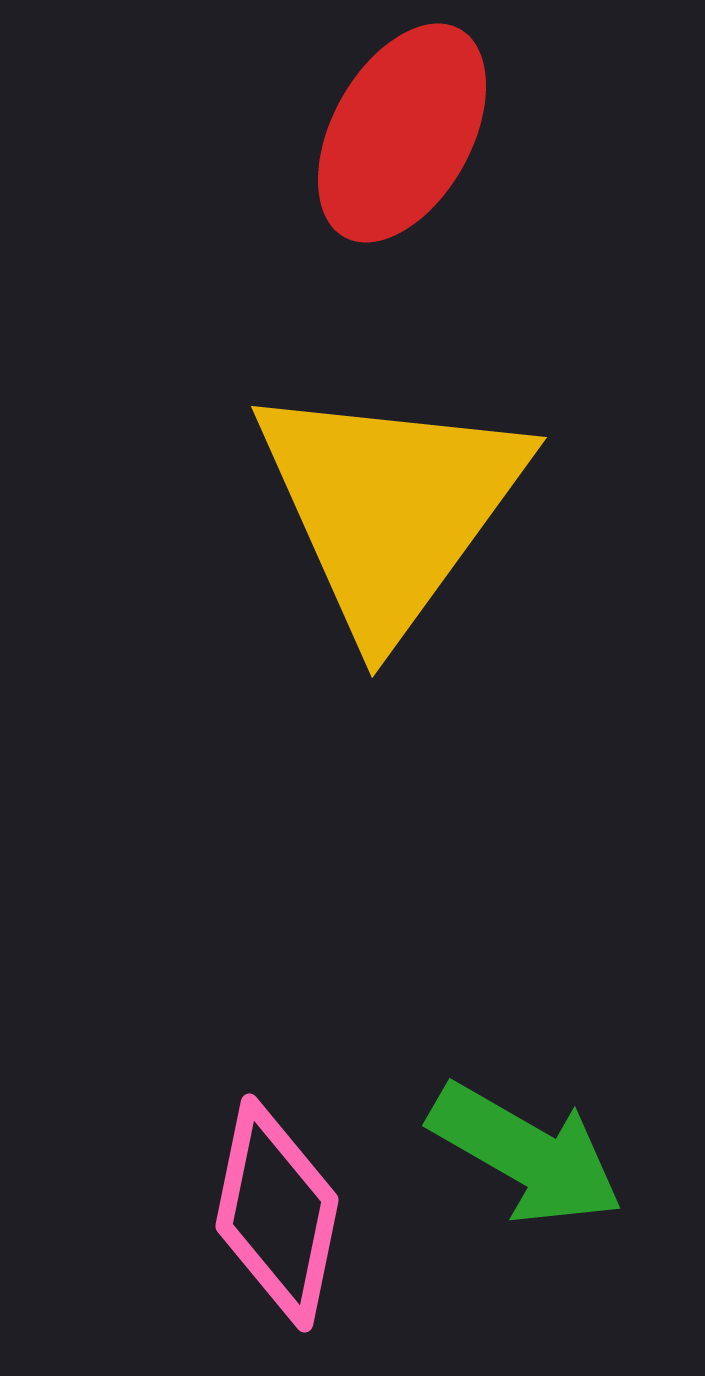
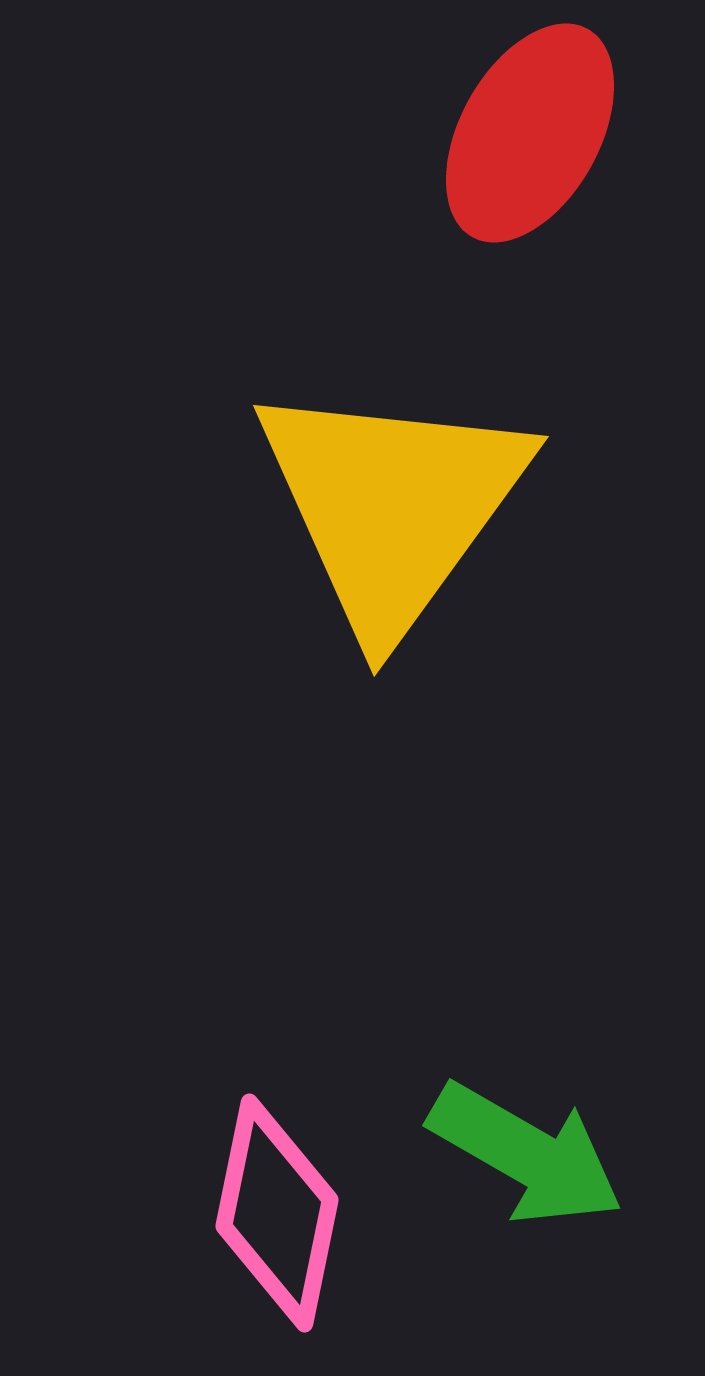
red ellipse: moved 128 px right
yellow triangle: moved 2 px right, 1 px up
